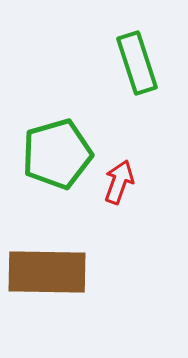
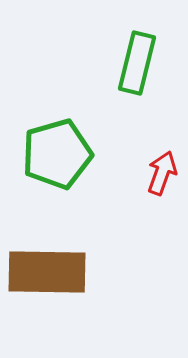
green rectangle: rotated 32 degrees clockwise
red arrow: moved 43 px right, 9 px up
